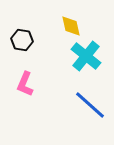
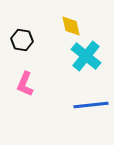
blue line: moved 1 px right; rotated 48 degrees counterclockwise
